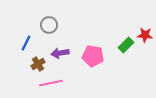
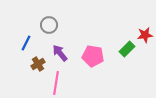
red star: rotated 14 degrees counterclockwise
green rectangle: moved 1 px right, 4 px down
purple arrow: rotated 60 degrees clockwise
pink line: moved 5 px right; rotated 70 degrees counterclockwise
